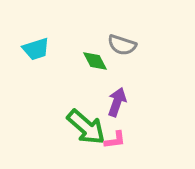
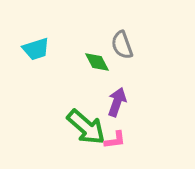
gray semicircle: rotated 52 degrees clockwise
green diamond: moved 2 px right, 1 px down
